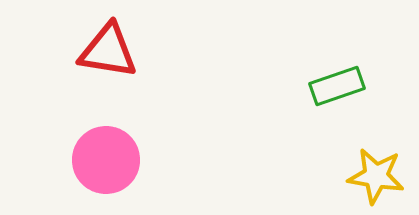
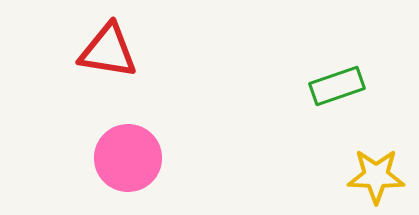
pink circle: moved 22 px right, 2 px up
yellow star: rotated 8 degrees counterclockwise
